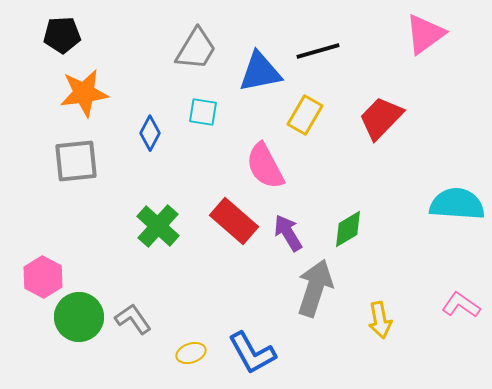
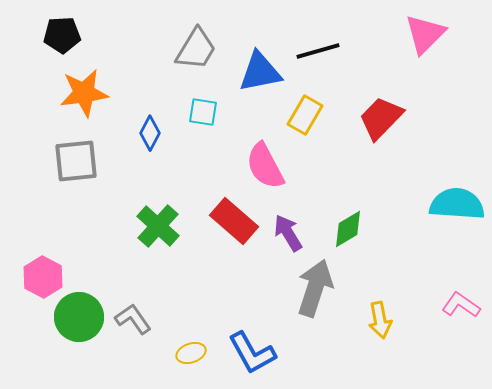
pink triangle: rotated 9 degrees counterclockwise
